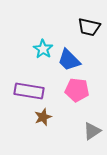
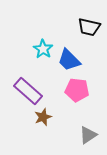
purple rectangle: moved 1 px left; rotated 32 degrees clockwise
gray triangle: moved 4 px left, 4 px down
